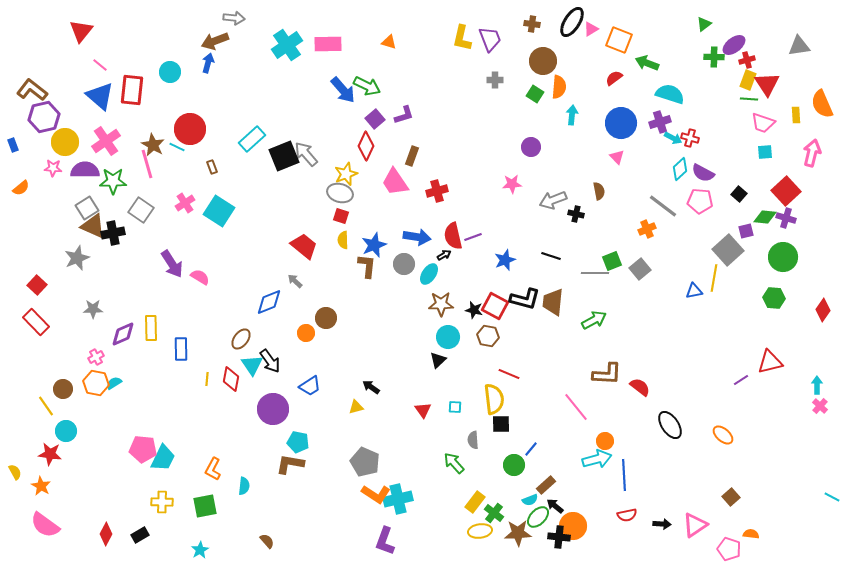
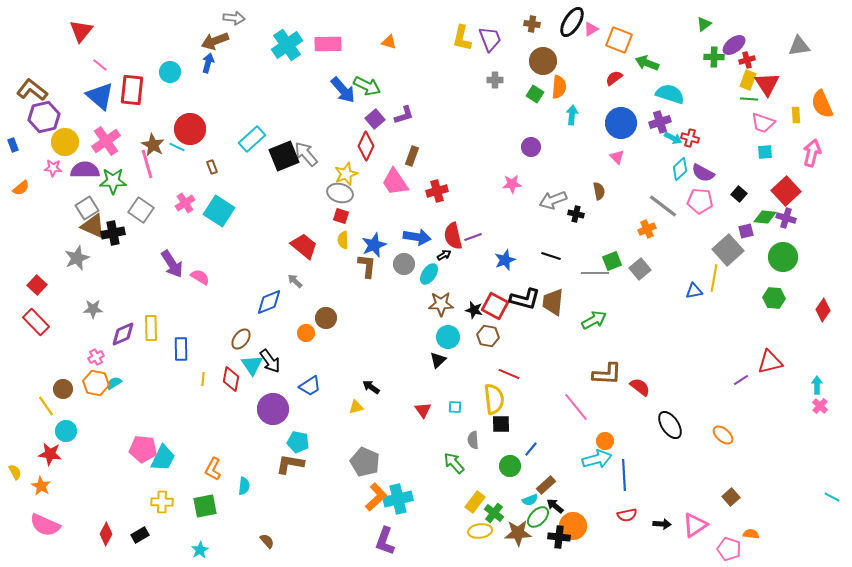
yellow line at (207, 379): moved 4 px left
green circle at (514, 465): moved 4 px left, 1 px down
orange L-shape at (376, 494): moved 3 px down; rotated 76 degrees counterclockwise
pink semicircle at (45, 525): rotated 12 degrees counterclockwise
